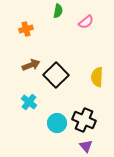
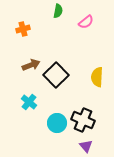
orange cross: moved 3 px left
black cross: moved 1 px left
